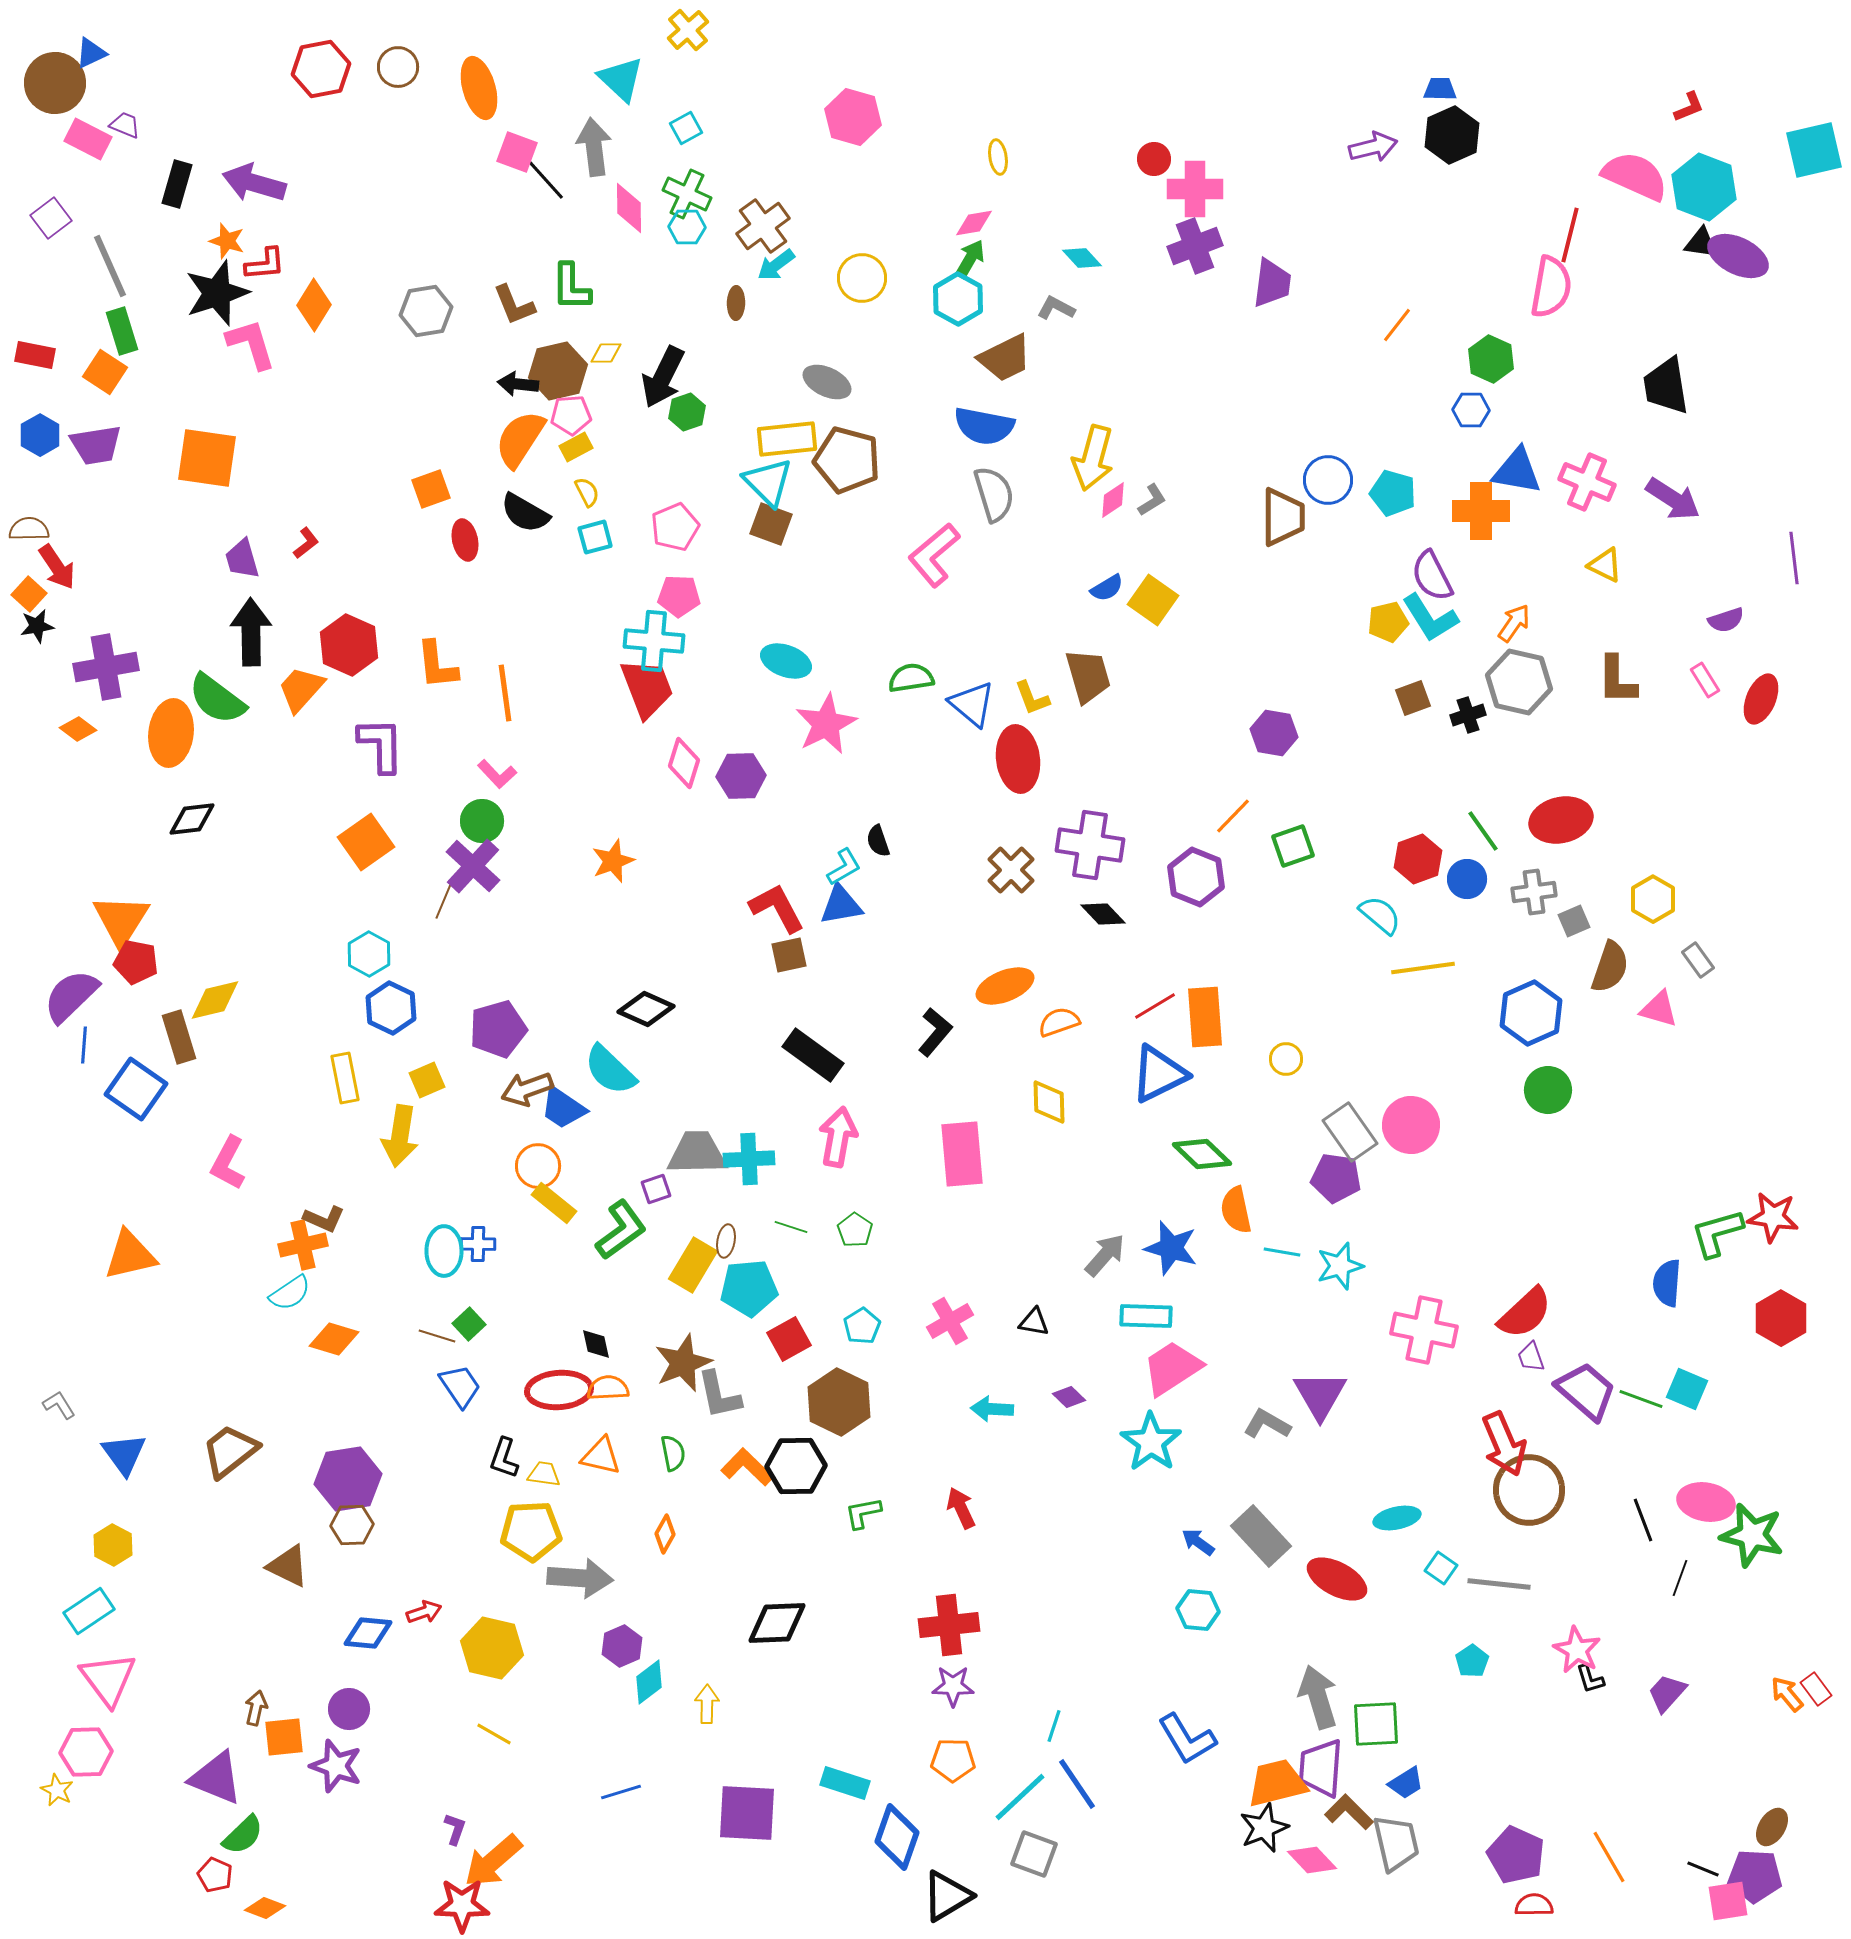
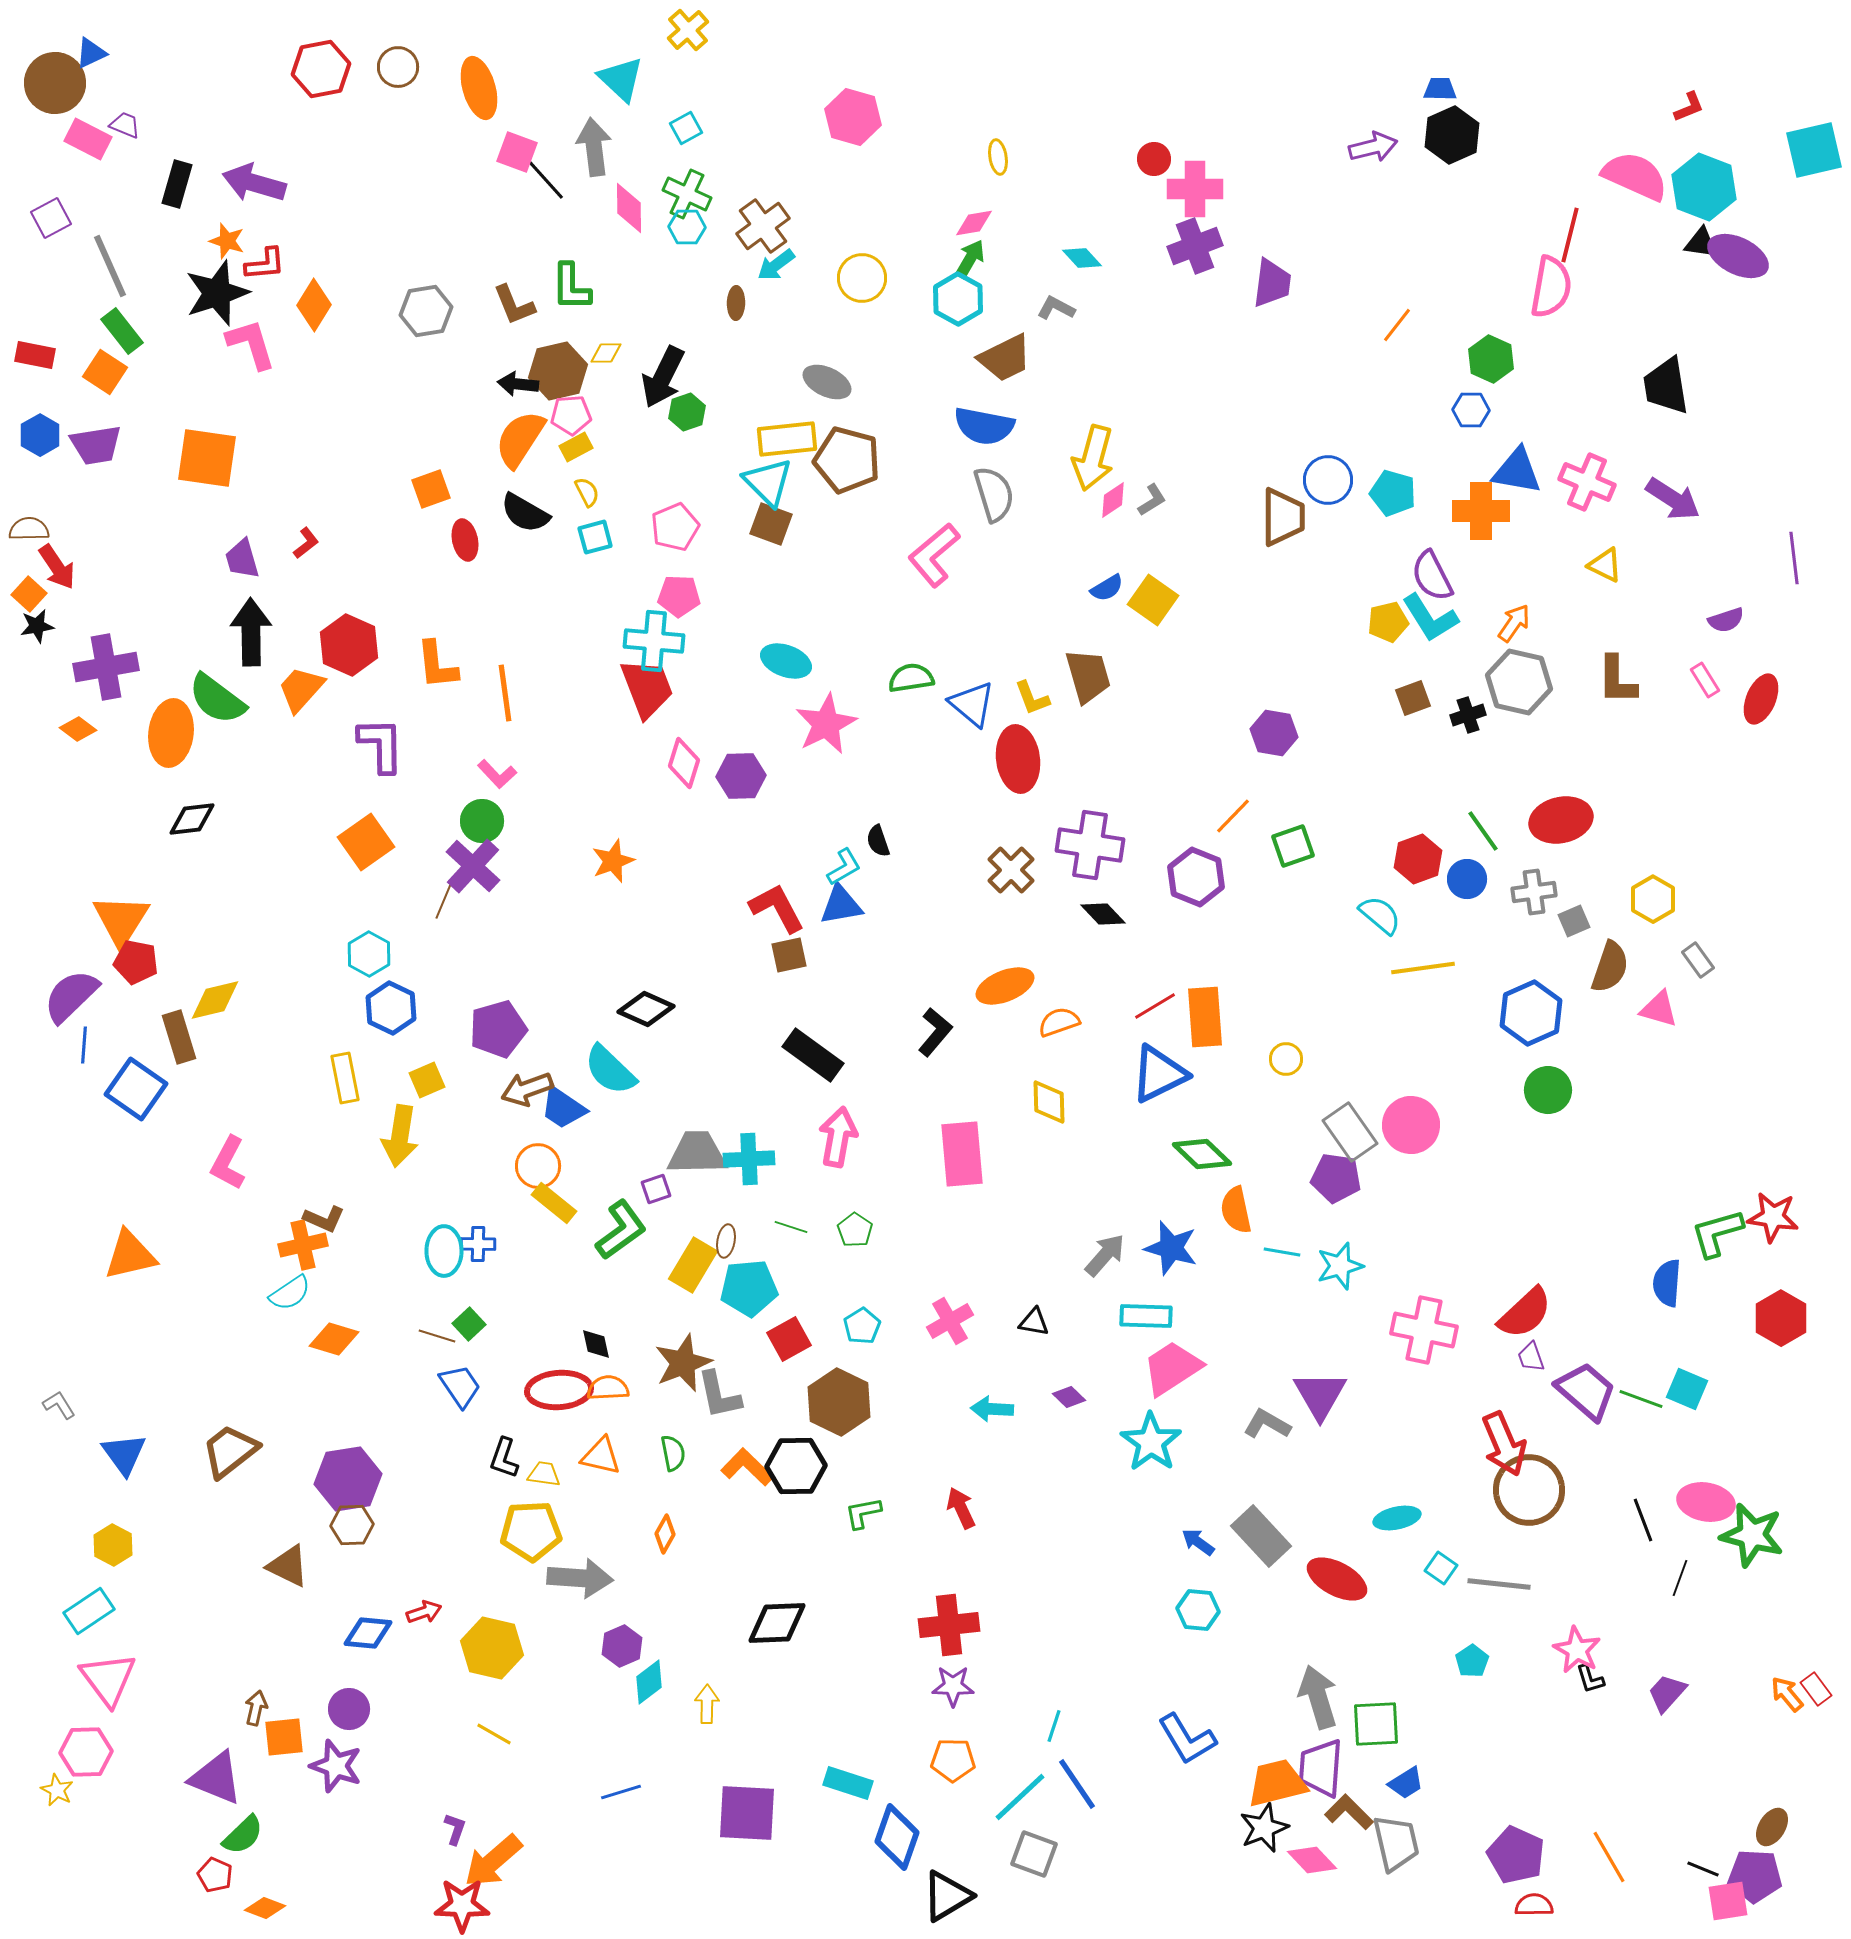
purple square at (51, 218): rotated 9 degrees clockwise
green rectangle at (122, 331): rotated 21 degrees counterclockwise
cyan rectangle at (845, 1783): moved 3 px right
